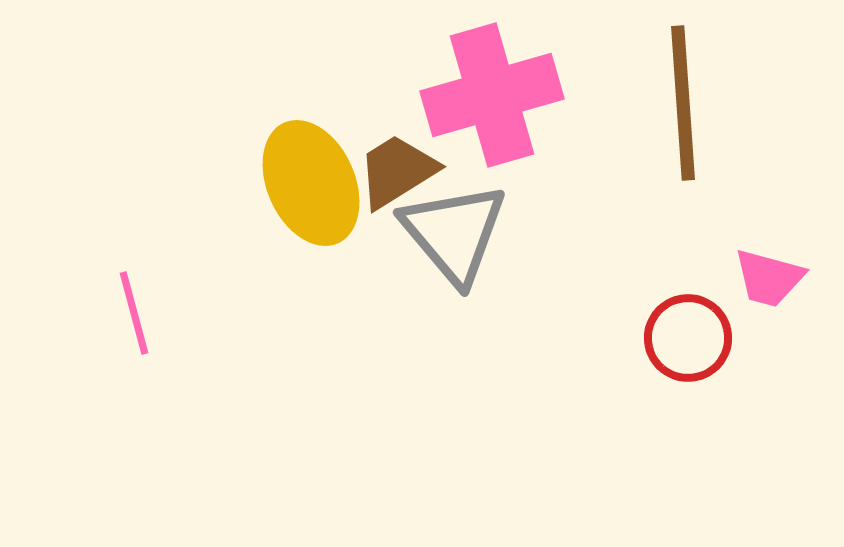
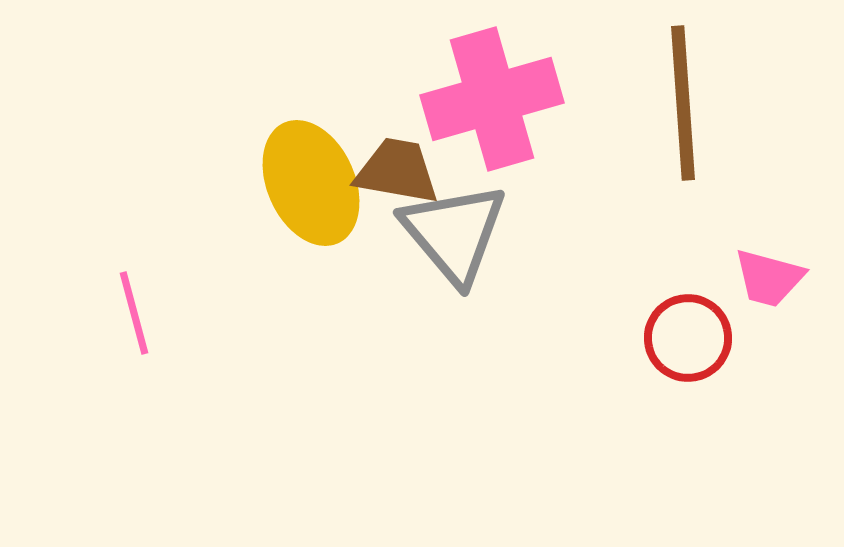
pink cross: moved 4 px down
brown trapezoid: rotated 42 degrees clockwise
